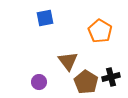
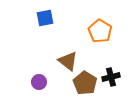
brown triangle: rotated 15 degrees counterclockwise
brown pentagon: moved 1 px left, 1 px down
